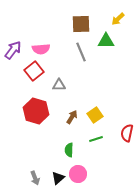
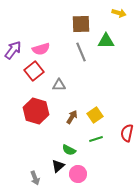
yellow arrow: moved 1 px right, 6 px up; rotated 120 degrees counterclockwise
pink semicircle: rotated 12 degrees counterclockwise
green semicircle: rotated 64 degrees counterclockwise
black triangle: moved 12 px up
